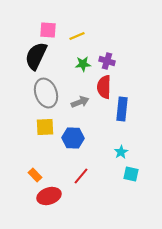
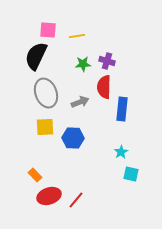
yellow line: rotated 14 degrees clockwise
red line: moved 5 px left, 24 px down
